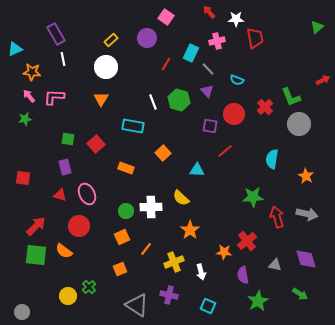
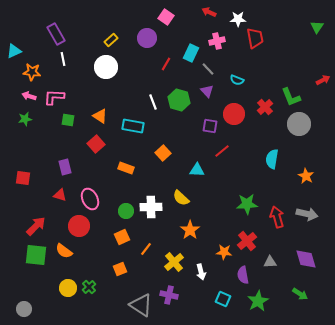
red arrow at (209, 12): rotated 24 degrees counterclockwise
white star at (236, 19): moved 2 px right
green triangle at (317, 27): rotated 16 degrees counterclockwise
cyan triangle at (15, 49): moved 1 px left, 2 px down
pink arrow at (29, 96): rotated 32 degrees counterclockwise
orange triangle at (101, 99): moved 1 px left, 17 px down; rotated 28 degrees counterclockwise
green square at (68, 139): moved 19 px up
red line at (225, 151): moved 3 px left
pink ellipse at (87, 194): moved 3 px right, 5 px down
green star at (253, 197): moved 6 px left, 7 px down
yellow cross at (174, 262): rotated 18 degrees counterclockwise
gray triangle at (275, 265): moved 5 px left, 3 px up; rotated 16 degrees counterclockwise
yellow circle at (68, 296): moved 8 px up
gray triangle at (137, 305): moved 4 px right
cyan square at (208, 306): moved 15 px right, 7 px up
gray circle at (22, 312): moved 2 px right, 3 px up
